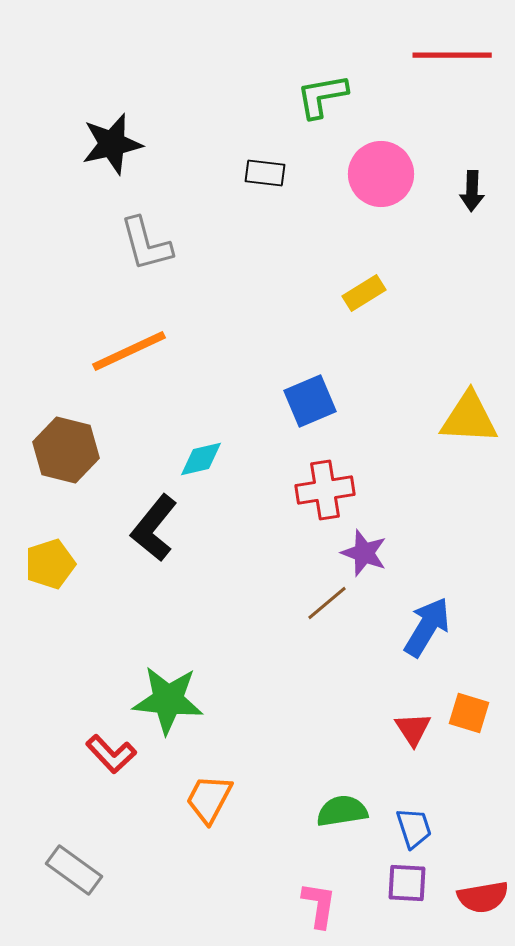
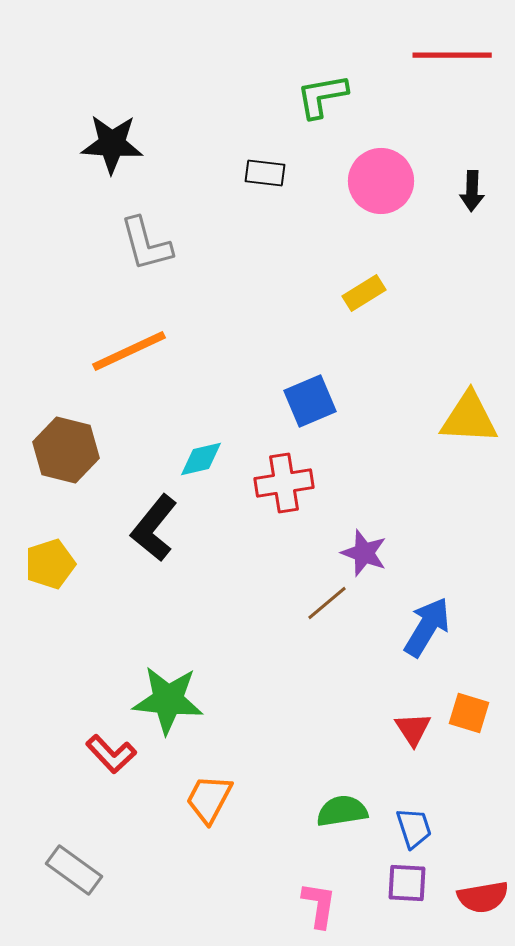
black star: rotated 16 degrees clockwise
pink circle: moved 7 px down
red cross: moved 41 px left, 7 px up
